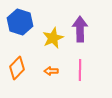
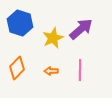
blue hexagon: moved 1 px down
purple arrow: moved 1 px right; rotated 50 degrees clockwise
